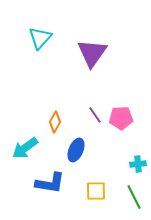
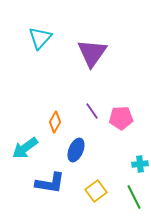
purple line: moved 3 px left, 4 px up
cyan cross: moved 2 px right
yellow square: rotated 35 degrees counterclockwise
